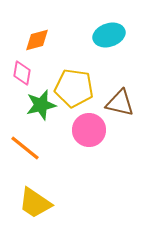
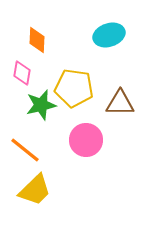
orange diamond: rotated 72 degrees counterclockwise
brown triangle: rotated 12 degrees counterclockwise
pink circle: moved 3 px left, 10 px down
orange line: moved 2 px down
yellow trapezoid: moved 13 px up; rotated 78 degrees counterclockwise
